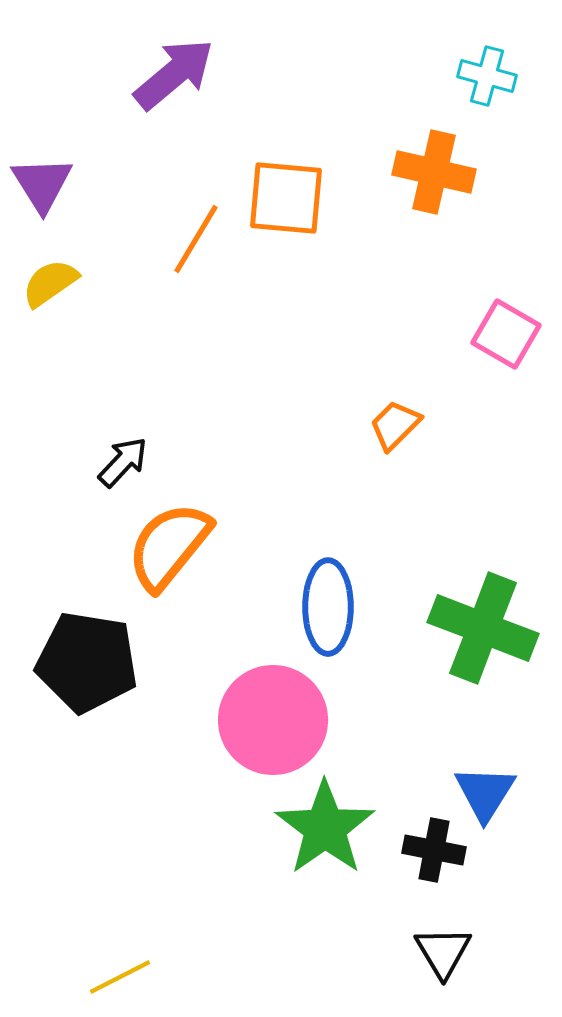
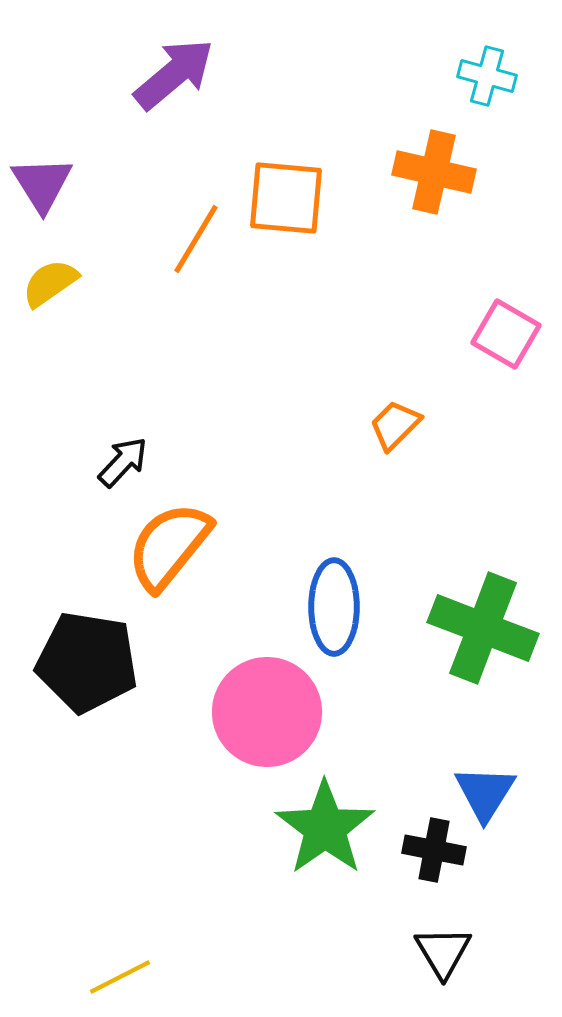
blue ellipse: moved 6 px right
pink circle: moved 6 px left, 8 px up
